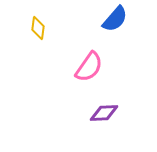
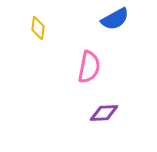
blue semicircle: rotated 20 degrees clockwise
pink semicircle: rotated 24 degrees counterclockwise
